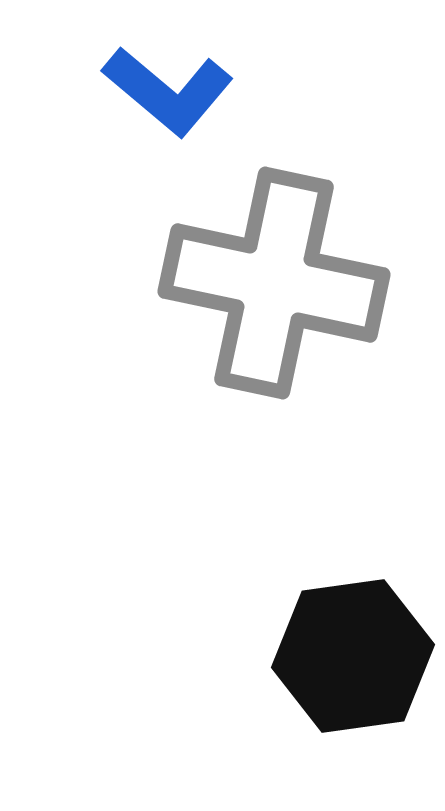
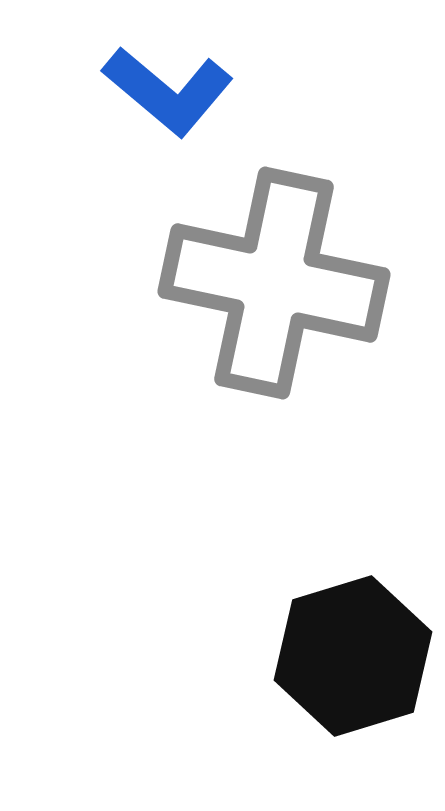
black hexagon: rotated 9 degrees counterclockwise
